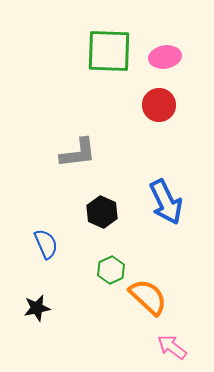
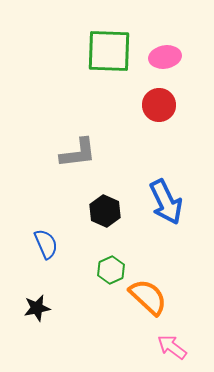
black hexagon: moved 3 px right, 1 px up
